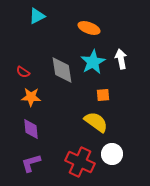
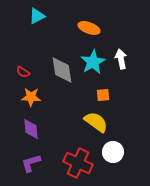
white circle: moved 1 px right, 2 px up
red cross: moved 2 px left, 1 px down
